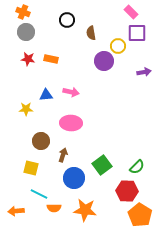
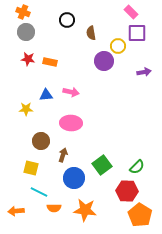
orange rectangle: moved 1 px left, 3 px down
cyan line: moved 2 px up
